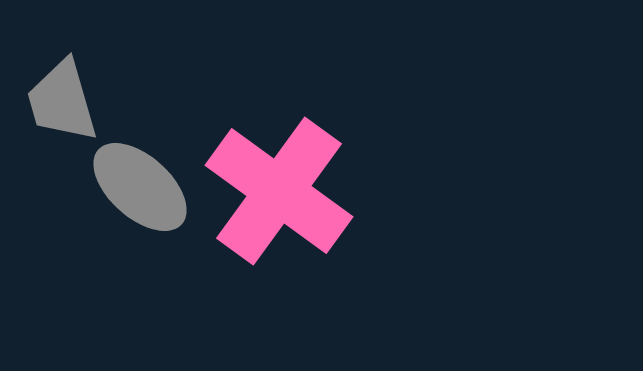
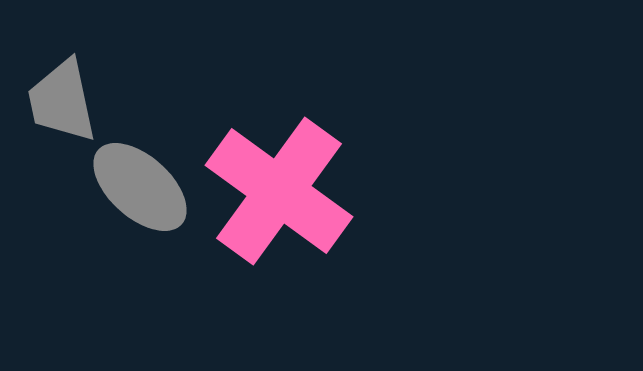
gray trapezoid: rotated 4 degrees clockwise
